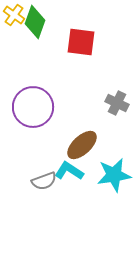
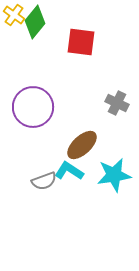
green diamond: rotated 20 degrees clockwise
